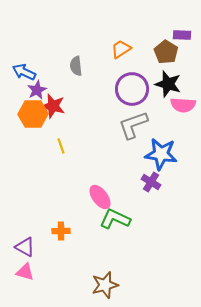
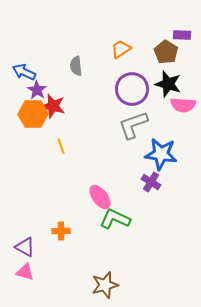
purple star: rotated 12 degrees counterclockwise
